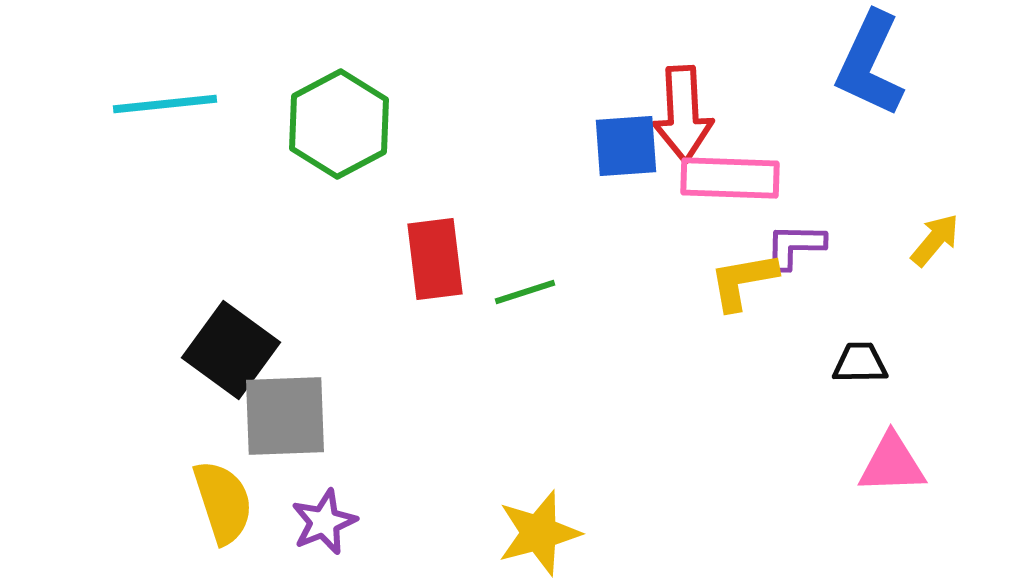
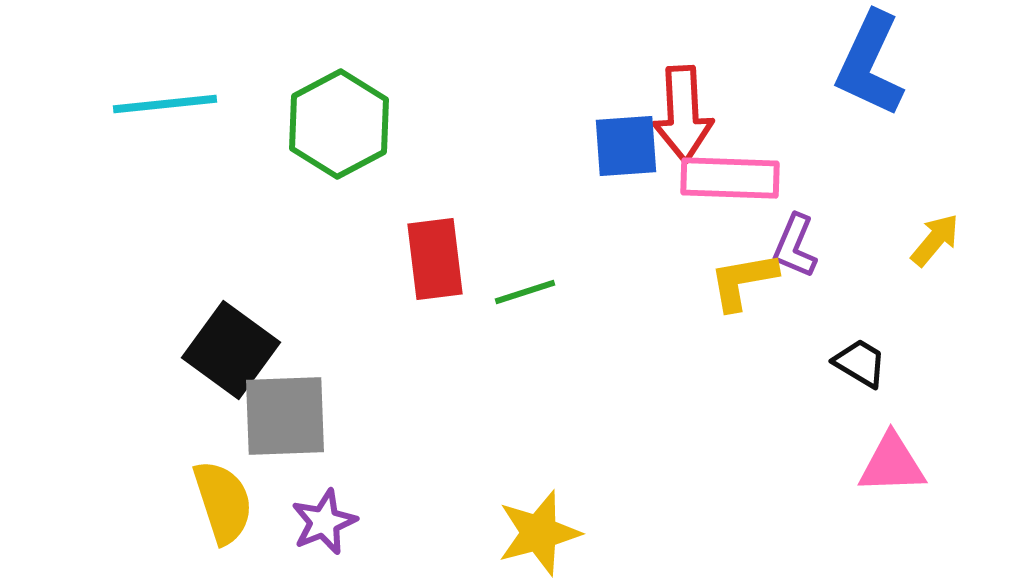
purple L-shape: rotated 68 degrees counterclockwise
black trapezoid: rotated 32 degrees clockwise
